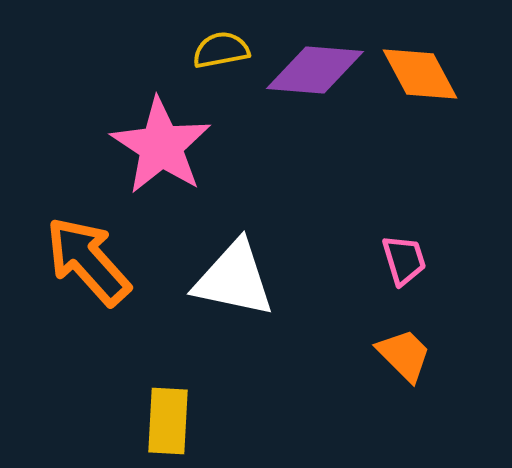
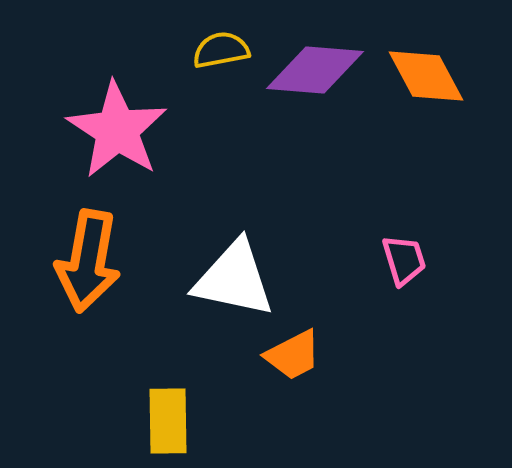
orange diamond: moved 6 px right, 2 px down
pink star: moved 44 px left, 16 px up
orange arrow: rotated 128 degrees counterclockwise
orange trapezoid: moved 111 px left; rotated 108 degrees clockwise
yellow rectangle: rotated 4 degrees counterclockwise
